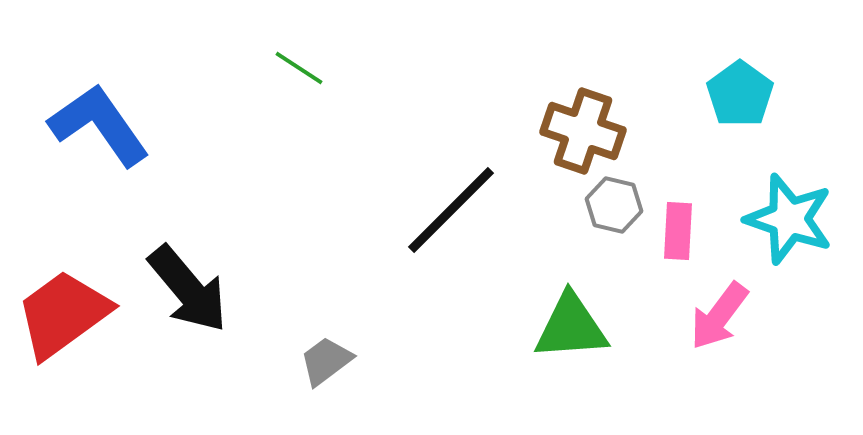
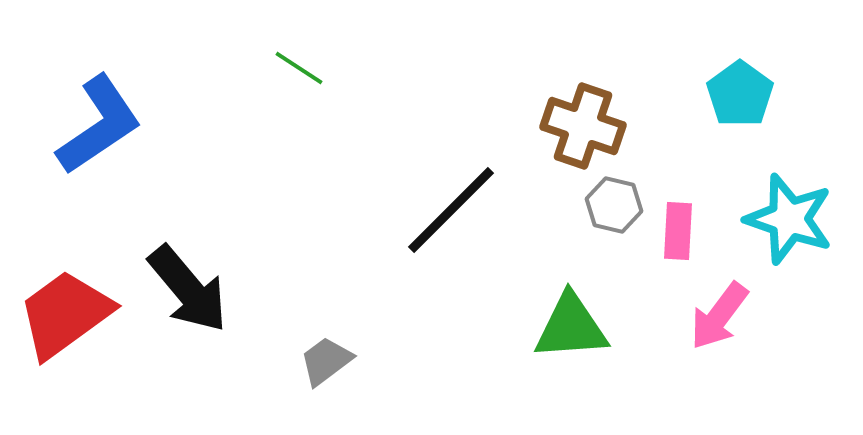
blue L-shape: rotated 91 degrees clockwise
brown cross: moved 5 px up
red trapezoid: moved 2 px right
